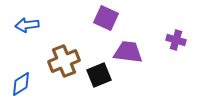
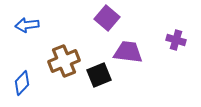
purple square: moved 1 px right; rotated 15 degrees clockwise
blue diamond: moved 1 px right, 1 px up; rotated 15 degrees counterclockwise
